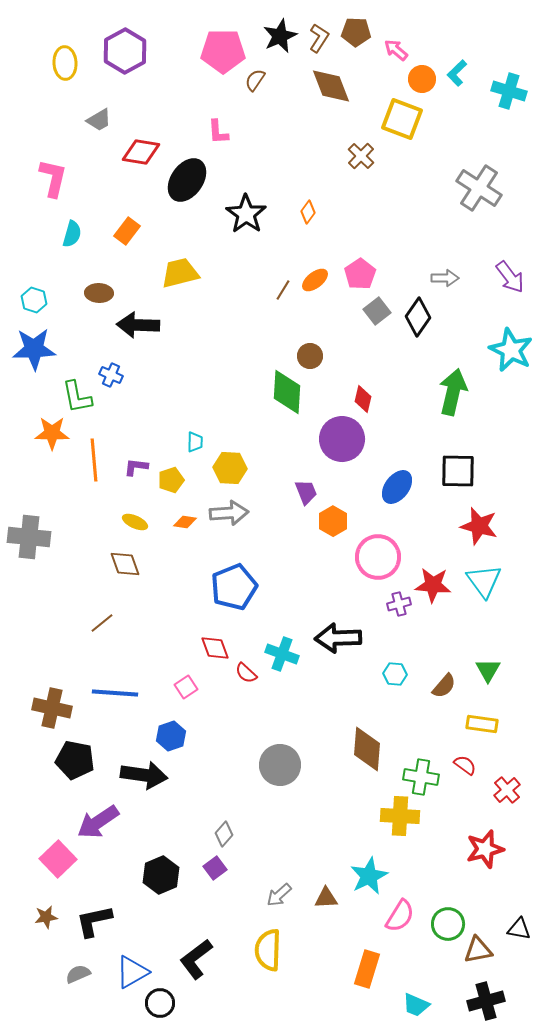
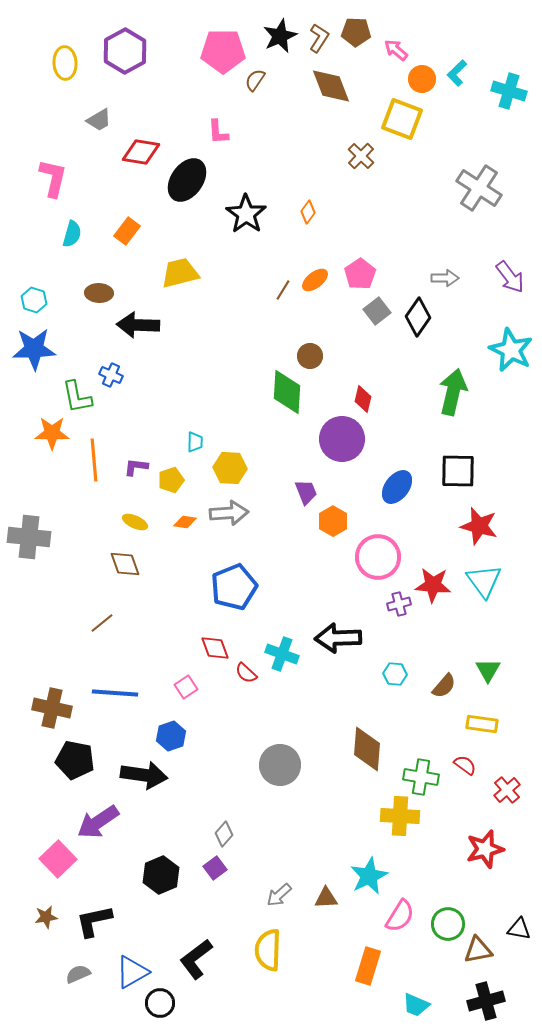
orange rectangle at (367, 969): moved 1 px right, 3 px up
